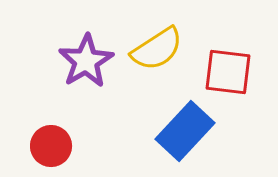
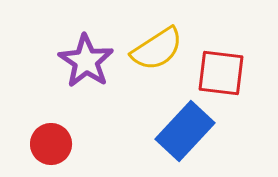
purple star: rotated 8 degrees counterclockwise
red square: moved 7 px left, 1 px down
red circle: moved 2 px up
